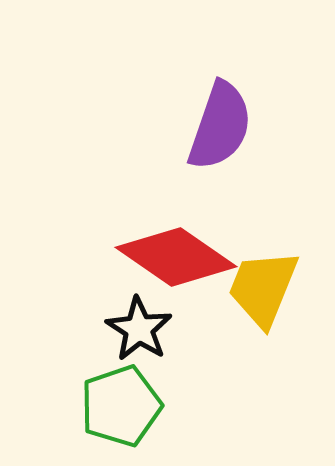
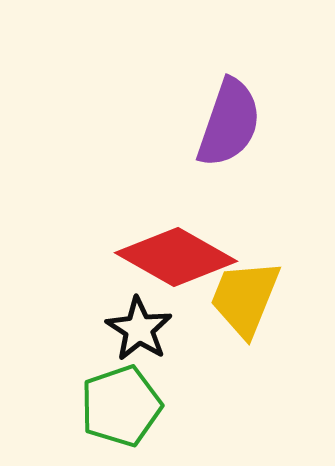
purple semicircle: moved 9 px right, 3 px up
red diamond: rotated 5 degrees counterclockwise
yellow trapezoid: moved 18 px left, 10 px down
